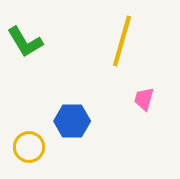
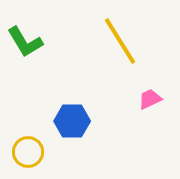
yellow line: moved 2 px left; rotated 48 degrees counterclockwise
pink trapezoid: moved 6 px right; rotated 50 degrees clockwise
yellow circle: moved 1 px left, 5 px down
